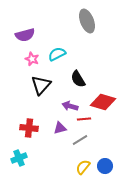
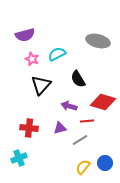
gray ellipse: moved 11 px right, 20 px down; rotated 55 degrees counterclockwise
purple arrow: moved 1 px left
red line: moved 3 px right, 2 px down
blue circle: moved 3 px up
